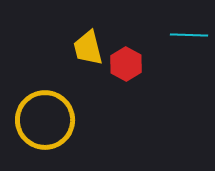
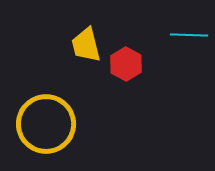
yellow trapezoid: moved 2 px left, 3 px up
yellow circle: moved 1 px right, 4 px down
